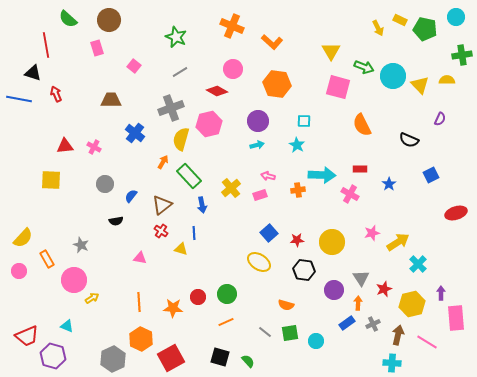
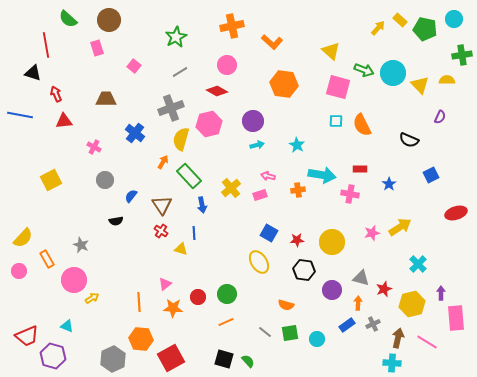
cyan circle at (456, 17): moved 2 px left, 2 px down
yellow rectangle at (400, 20): rotated 16 degrees clockwise
orange cross at (232, 26): rotated 35 degrees counterclockwise
yellow arrow at (378, 28): rotated 112 degrees counterclockwise
green star at (176, 37): rotated 20 degrees clockwise
yellow triangle at (331, 51): rotated 18 degrees counterclockwise
green arrow at (364, 67): moved 3 px down
pink circle at (233, 69): moved 6 px left, 4 px up
cyan circle at (393, 76): moved 3 px up
orange hexagon at (277, 84): moved 7 px right
blue line at (19, 99): moved 1 px right, 16 px down
brown trapezoid at (111, 100): moved 5 px left, 1 px up
purple semicircle at (440, 119): moved 2 px up
purple circle at (258, 121): moved 5 px left
cyan square at (304, 121): moved 32 px right
red triangle at (65, 146): moved 1 px left, 25 px up
cyan arrow at (322, 175): rotated 8 degrees clockwise
yellow square at (51, 180): rotated 30 degrees counterclockwise
gray circle at (105, 184): moved 4 px up
pink cross at (350, 194): rotated 18 degrees counterclockwise
brown triangle at (162, 205): rotated 25 degrees counterclockwise
blue square at (269, 233): rotated 18 degrees counterclockwise
yellow arrow at (398, 242): moved 2 px right, 15 px up
pink triangle at (140, 258): moved 25 px right, 26 px down; rotated 48 degrees counterclockwise
yellow ellipse at (259, 262): rotated 25 degrees clockwise
gray triangle at (361, 278): rotated 42 degrees counterclockwise
purple circle at (334, 290): moved 2 px left
blue rectangle at (347, 323): moved 2 px down
brown arrow at (398, 335): moved 3 px down
orange hexagon at (141, 339): rotated 20 degrees counterclockwise
cyan circle at (316, 341): moved 1 px right, 2 px up
black square at (220, 357): moved 4 px right, 2 px down
